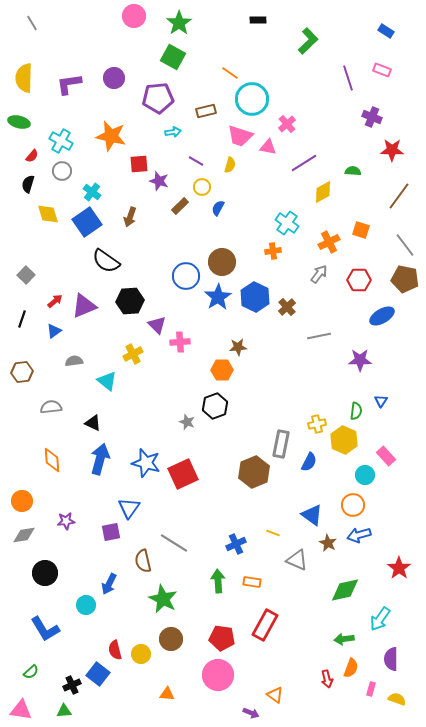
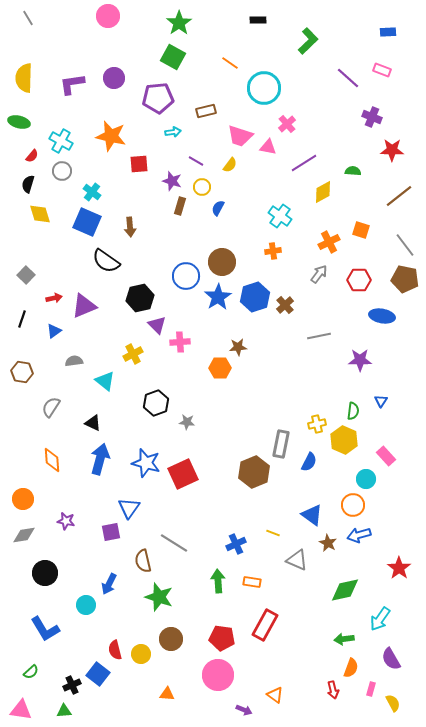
pink circle at (134, 16): moved 26 px left
gray line at (32, 23): moved 4 px left, 5 px up
blue rectangle at (386, 31): moved 2 px right, 1 px down; rotated 35 degrees counterclockwise
orange line at (230, 73): moved 10 px up
purple line at (348, 78): rotated 30 degrees counterclockwise
purple L-shape at (69, 84): moved 3 px right
cyan circle at (252, 99): moved 12 px right, 11 px up
yellow semicircle at (230, 165): rotated 21 degrees clockwise
purple star at (159, 181): moved 13 px right
brown line at (399, 196): rotated 16 degrees clockwise
brown rectangle at (180, 206): rotated 30 degrees counterclockwise
yellow diamond at (48, 214): moved 8 px left
brown arrow at (130, 217): moved 10 px down; rotated 24 degrees counterclockwise
blue square at (87, 222): rotated 32 degrees counterclockwise
cyan cross at (287, 223): moved 7 px left, 7 px up
blue hexagon at (255, 297): rotated 16 degrees clockwise
red arrow at (55, 301): moved 1 px left, 3 px up; rotated 28 degrees clockwise
black hexagon at (130, 301): moved 10 px right, 3 px up; rotated 8 degrees counterclockwise
brown cross at (287, 307): moved 2 px left, 2 px up
blue ellipse at (382, 316): rotated 40 degrees clockwise
orange hexagon at (222, 370): moved 2 px left, 2 px up
brown hexagon at (22, 372): rotated 15 degrees clockwise
cyan triangle at (107, 381): moved 2 px left
black hexagon at (215, 406): moved 59 px left, 3 px up
gray semicircle at (51, 407): rotated 50 degrees counterclockwise
green semicircle at (356, 411): moved 3 px left
gray star at (187, 422): rotated 14 degrees counterclockwise
cyan circle at (365, 475): moved 1 px right, 4 px down
orange circle at (22, 501): moved 1 px right, 2 px up
purple star at (66, 521): rotated 18 degrees clockwise
green star at (163, 599): moved 4 px left, 2 px up; rotated 8 degrees counterclockwise
purple semicircle at (391, 659): rotated 30 degrees counterclockwise
red arrow at (327, 679): moved 6 px right, 11 px down
yellow semicircle at (397, 699): moved 4 px left, 4 px down; rotated 42 degrees clockwise
purple arrow at (251, 713): moved 7 px left, 3 px up
